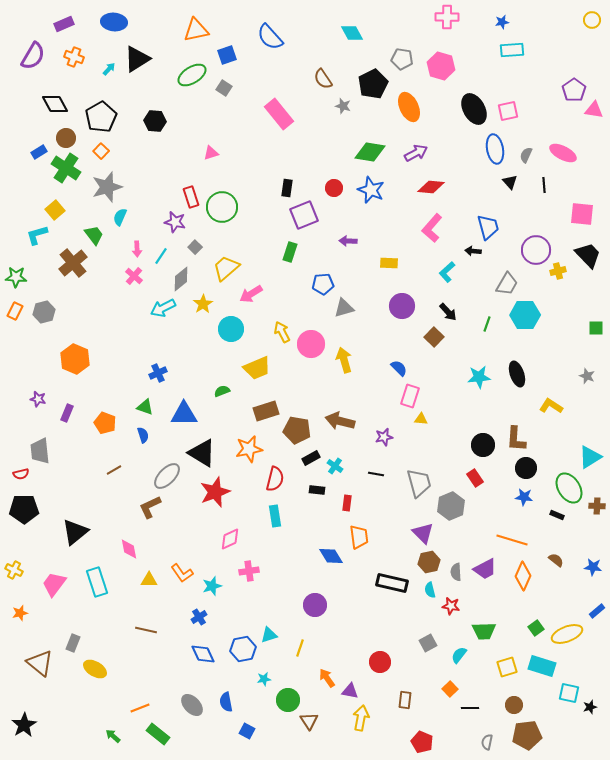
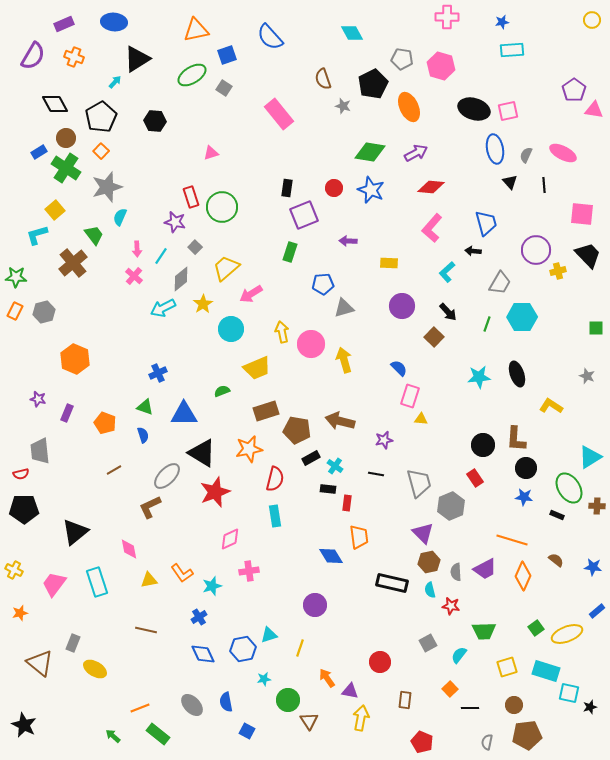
cyan arrow at (109, 69): moved 6 px right, 13 px down
brown semicircle at (323, 79): rotated 15 degrees clockwise
black ellipse at (474, 109): rotated 44 degrees counterclockwise
blue trapezoid at (488, 227): moved 2 px left, 4 px up
gray trapezoid at (507, 284): moved 7 px left, 1 px up
cyan hexagon at (525, 315): moved 3 px left, 2 px down
yellow arrow at (282, 332): rotated 15 degrees clockwise
purple star at (384, 437): moved 3 px down
black rectangle at (317, 490): moved 11 px right, 1 px up
yellow triangle at (149, 580): rotated 12 degrees counterclockwise
cyan rectangle at (542, 666): moved 4 px right, 5 px down
black star at (24, 725): rotated 15 degrees counterclockwise
